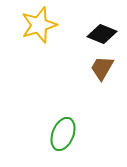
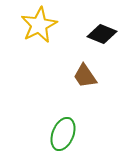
yellow star: rotated 9 degrees counterclockwise
brown trapezoid: moved 17 px left, 8 px down; rotated 64 degrees counterclockwise
